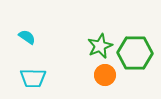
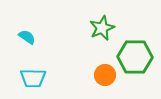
green star: moved 2 px right, 18 px up
green hexagon: moved 4 px down
